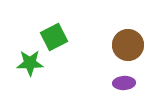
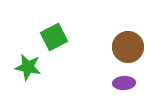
brown circle: moved 2 px down
green star: moved 2 px left, 4 px down; rotated 12 degrees clockwise
